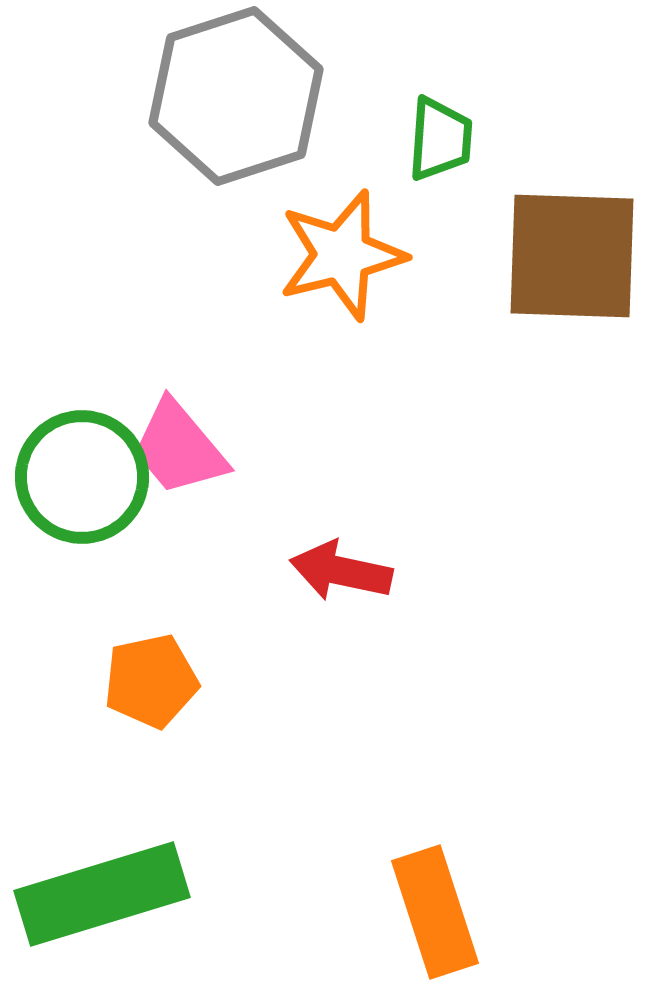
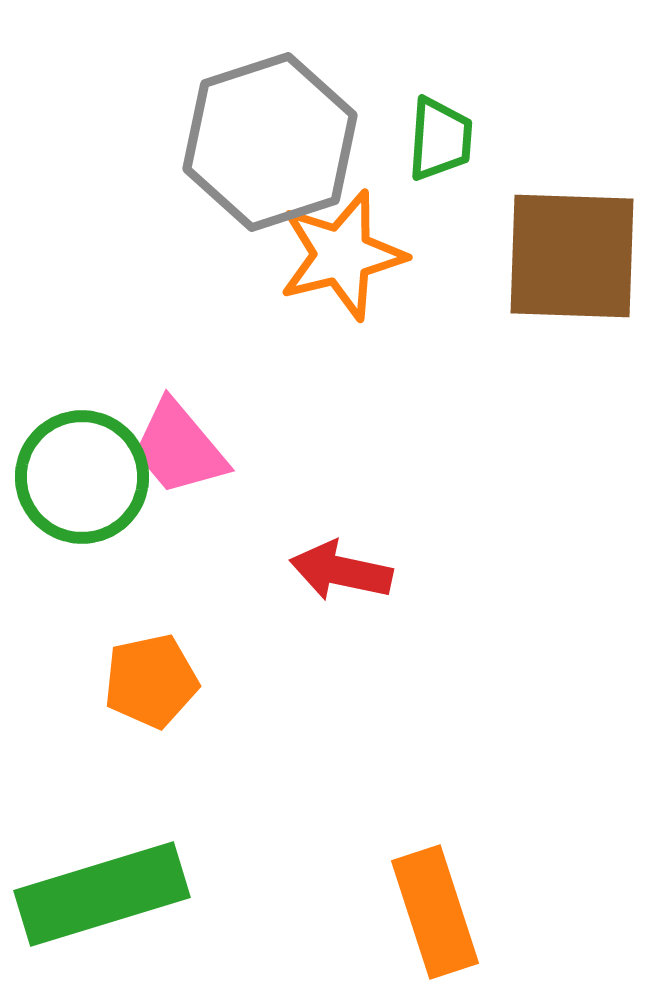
gray hexagon: moved 34 px right, 46 px down
